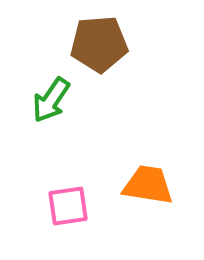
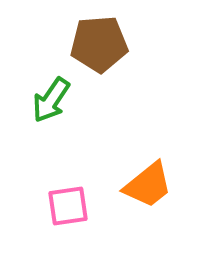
orange trapezoid: rotated 132 degrees clockwise
